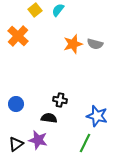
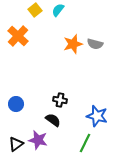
black semicircle: moved 4 px right, 2 px down; rotated 28 degrees clockwise
